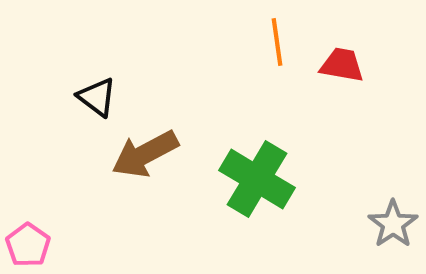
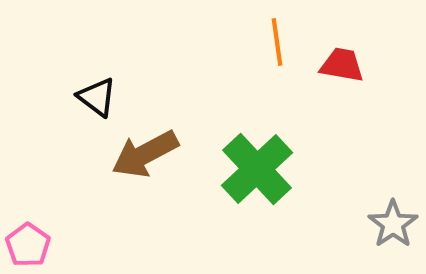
green cross: moved 10 px up; rotated 16 degrees clockwise
